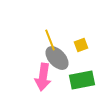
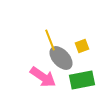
yellow square: moved 1 px right, 1 px down
gray ellipse: moved 4 px right
pink arrow: rotated 64 degrees counterclockwise
